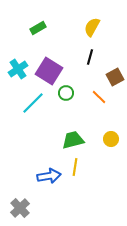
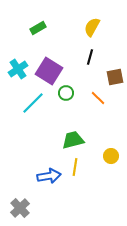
brown square: rotated 18 degrees clockwise
orange line: moved 1 px left, 1 px down
yellow circle: moved 17 px down
